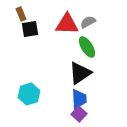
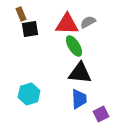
green ellipse: moved 13 px left, 1 px up
black triangle: rotated 40 degrees clockwise
purple square: moved 22 px right; rotated 21 degrees clockwise
